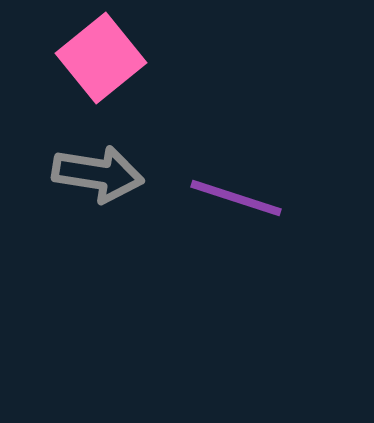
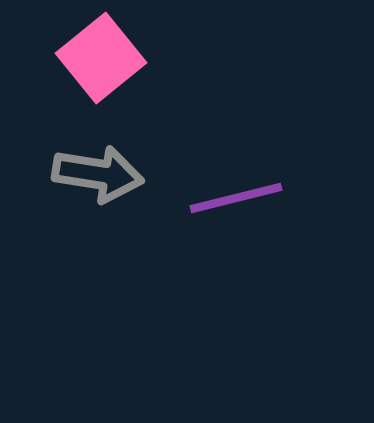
purple line: rotated 32 degrees counterclockwise
